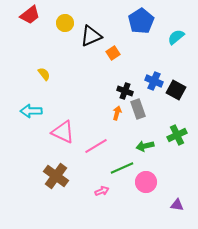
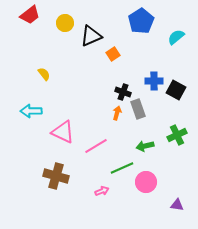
orange square: moved 1 px down
blue cross: rotated 24 degrees counterclockwise
black cross: moved 2 px left, 1 px down
brown cross: rotated 20 degrees counterclockwise
